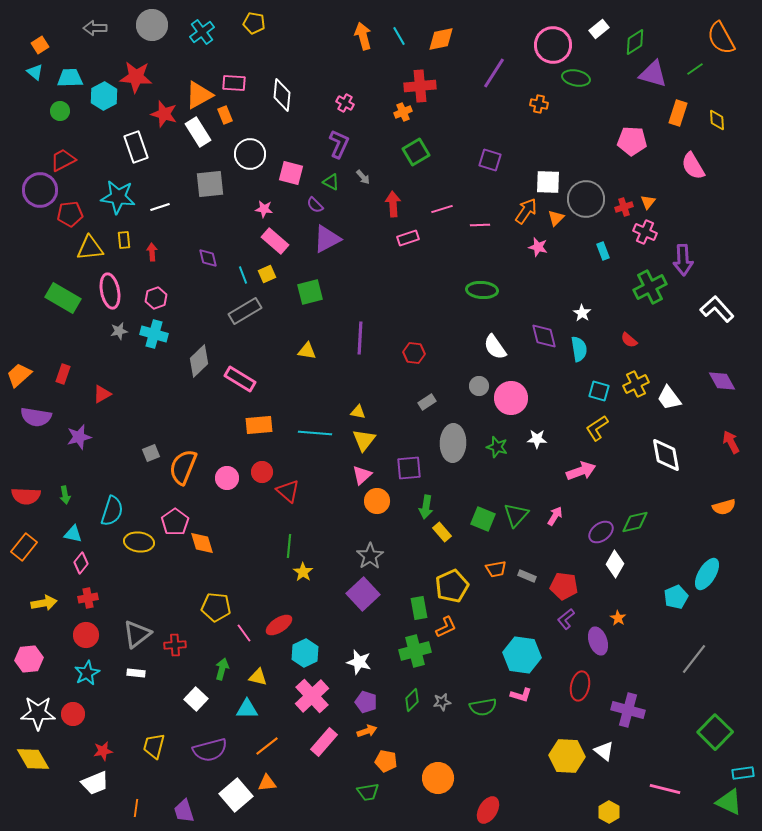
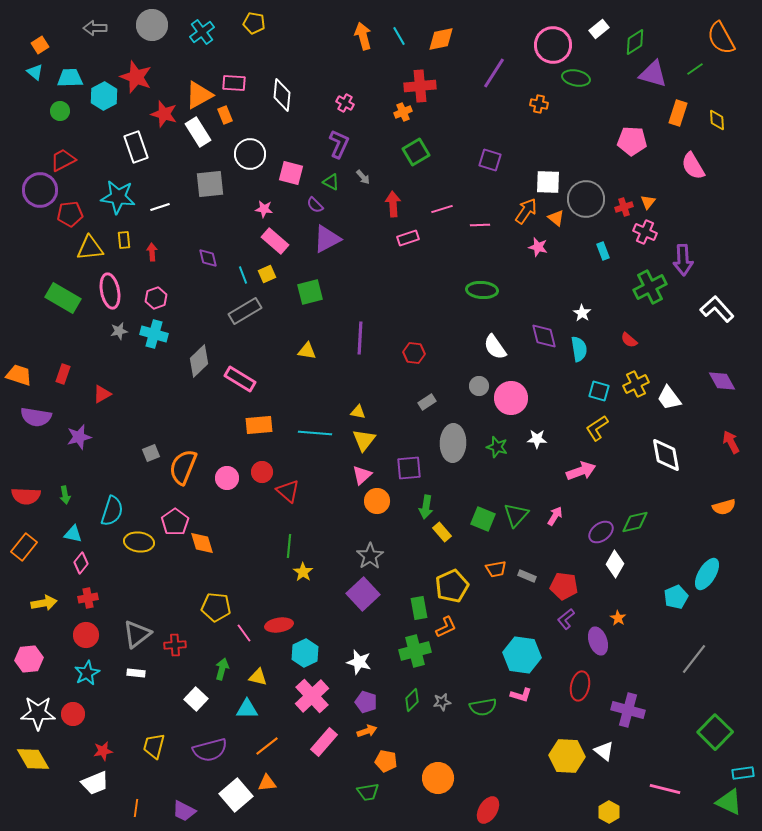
red star at (136, 77): rotated 16 degrees clockwise
orange triangle at (556, 218): rotated 36 degrees counterclockwise
orange trapezoid at (19, 375): rotated 60 degrees clockwise
red ellipse at (279, 625): rotated 24 degrees clockwise
purple trapezoid at (184, 811): rotated 45 degrees counterclockwise
